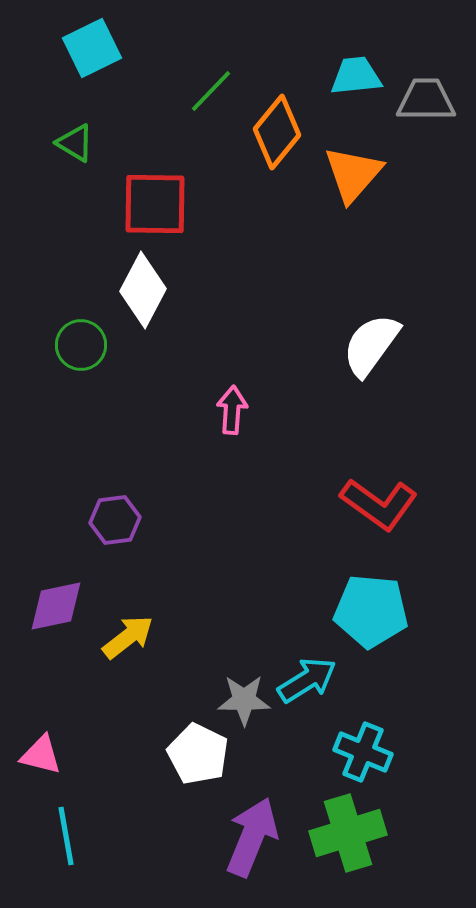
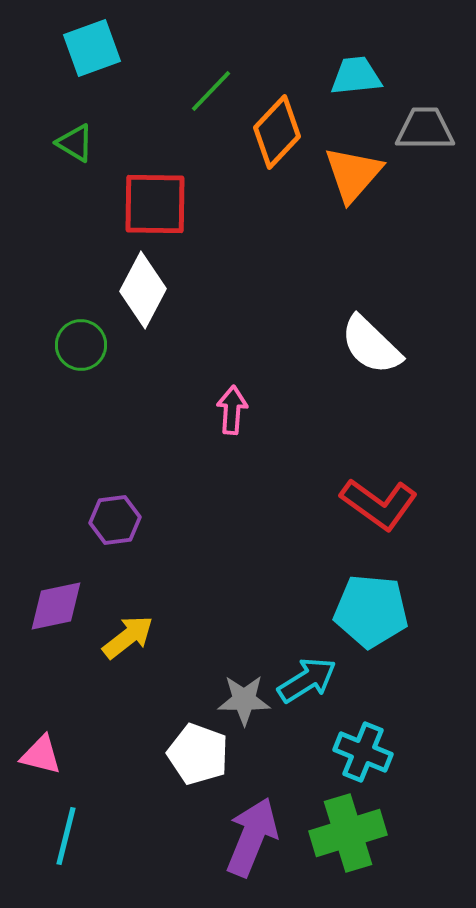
cyan square: rotated 6 degrees clockwise
gray trapezoid: moved 1 px left, 29 px down
orange diamond: rotated 4 degrees clockwise
white semicircle: rotated 82 degrees counterclockwise
white pentagon: rotated 6 degrees counterclockwise
cyan line: rotated 24 degrees clockwise
